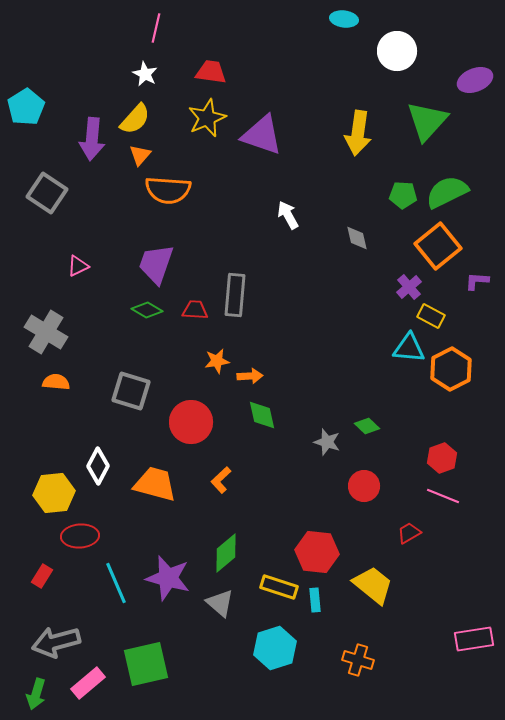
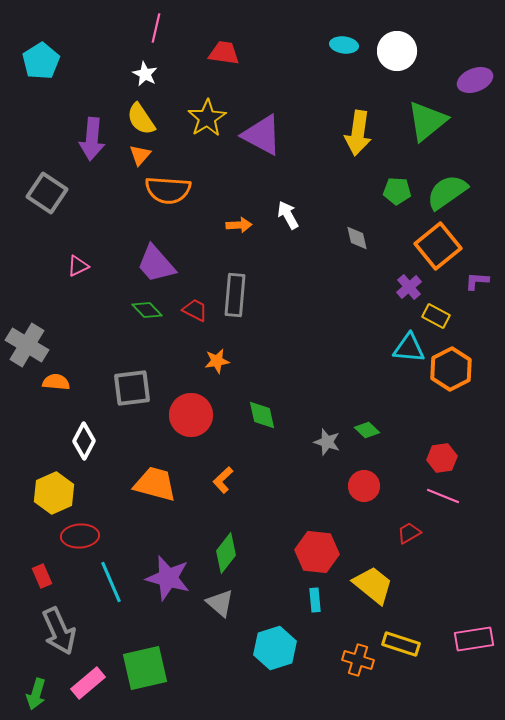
cyan ellipse at (344, 19): moved 26 px down
red trapezoid at (211, 72): moved 13 px right, 19 px up
cyan pentagon at (26, 107): moved 15 px right, 46 px up
yellow star at (207, 118): rotated 9 degrees counterclockwise
yellow semicircle at (135, 119): moved 6 px right; rotated 104 degrees clockwise
green triangle at (427, 121): rotated 9 degrees clockwise
purple triangle at (262, 135): rotated 9 degrees clockwise
green semicircle at (447, 192): rotated 9 degrees counterclockwise
green pentagon at (403, 195): moved 6 px left, 4 px up
purple trapezoid at (156, 264): rotated 60 degrees counterclockwise
green diamond at (147, 310): rotated 16 degrees clockwise
red trapezoid at (195, 310): rotated 24 degrees clockwise
yellow rectangle at (431, 316): moved 5 px right
gray cross at (46, 332): moved 19 px left, 13 px down
orange arrow at (250, 376): moved 11 px left, 151 px up
gray square at (131, 391): moved 1 px right, 3 px up; rotated 24 degrees counterclockwise
red circle at (191, 422): moved 7 px up
green diamond at (367, 426): moved 4 px down
red hexagon at (442, 458): rotated 12 degrees clockwise
white diamond at (98, 466): moved 14 px left, 25 px up
orange L-shape at (221, 480): moved 2 px right
yellow hexagon at (54, 493): rotated 18 degrees counterclockwise
green diamond at (226, 553): rotated 12 degrees counterclockwise
red rectangle at (42, 576): rotated 55 degrees counterclockwise
cyan line at (116, 583): moved 5 px left, 1 px up
yellow rectangle at (279, 587): moved 122 px right, 57 px down
gray arrow at (56, 642): moved 3 px right, 11 px up; rotated 99 degrees counterclockwise
green square at (146, 664): moved 1 px left, 4 px down
